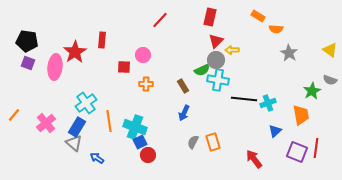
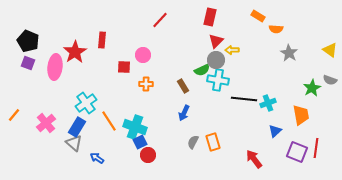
black pentagon at (27, 41): moved 1 px right; rotated 15 degrees clockwise
green star at (312, 91): moved 3 px up
orange line at (109, 121): rotated 25 degrees counterclockwise
